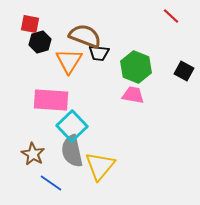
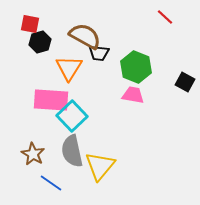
red line: moved 6 px left, 1 px down
brown semicircle: rotated 8 degrees clockwise
orange triangle: moved 7 px down
black square: moved 1 px right, 11 px down
cyan square: moved 10 px up
